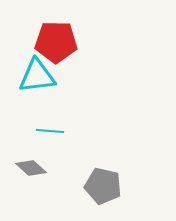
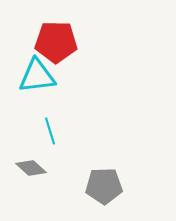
cyan line: rotated 68 degrees clockwise
gray pentagon: moved 1 px right; rotated 15 degrees counterclockwise
